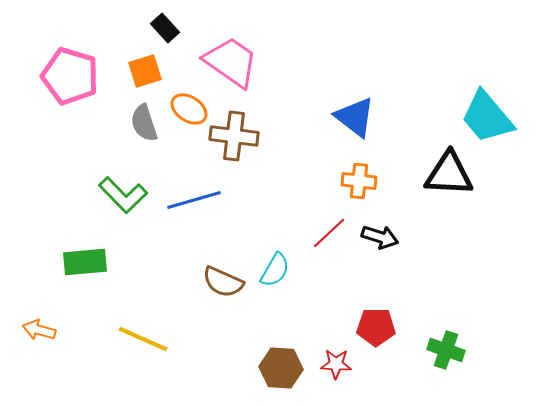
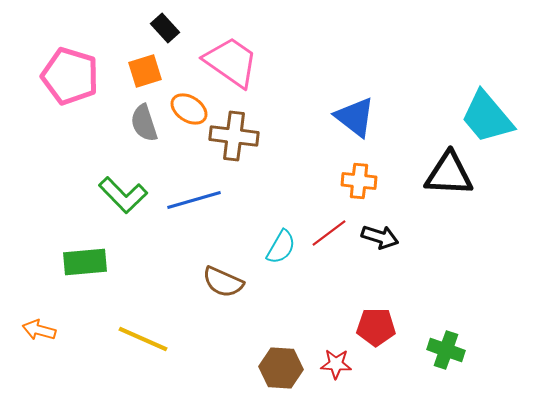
red line: rotated 6 degrees clockwise
cyan semicircle: moved 6 px right, 23 px up
